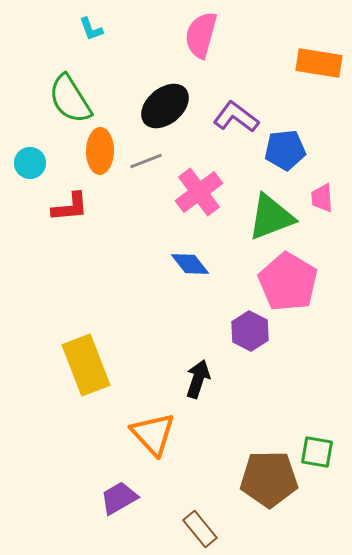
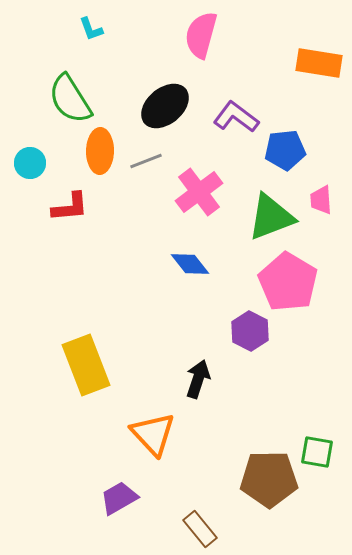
pink trapezoid: moved 1 px left, 2 px down
